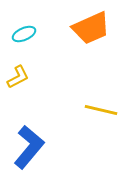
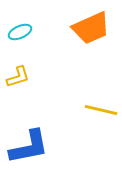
cyan ellipse: moved 4 px left, 2 px up
yellow L-shape: rotated 10 degrees clockwise
blue L-shape: rotated 39 degrees clockwise
